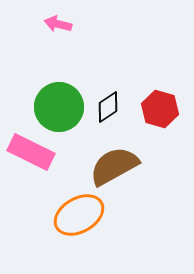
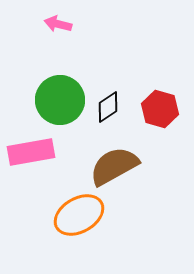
green circle: moved 1 px right, 7 px up
pink rectangle: rotated 36 degrees counterclockwise
